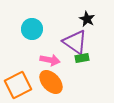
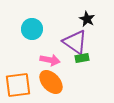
orange square: rotated 20 degrees clockwise
